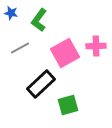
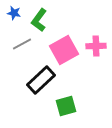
blue star: moved 3 px right
gray line: moved 2 px right, 4 px up
pink square: moved 1 px left, 3 px up
black rectangle: moved 4 px up
green square: moved 2 px left, 1 px down
